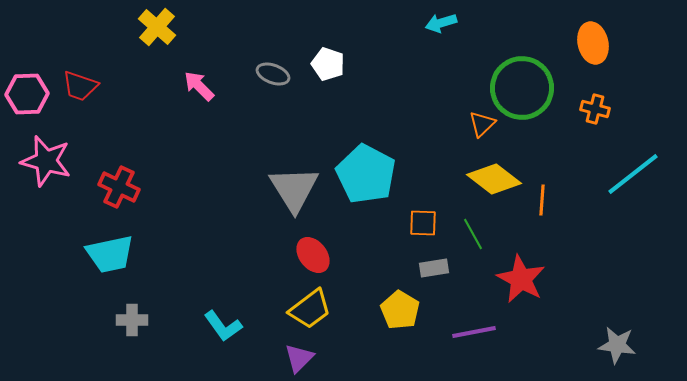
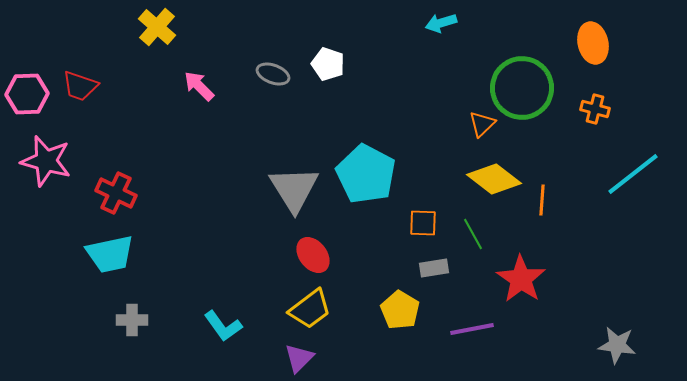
red cross: moved 3 px left, 6 px down
red star: rotated 6 degrees clockwise
purple line: moved 2 px left, 3 px up
